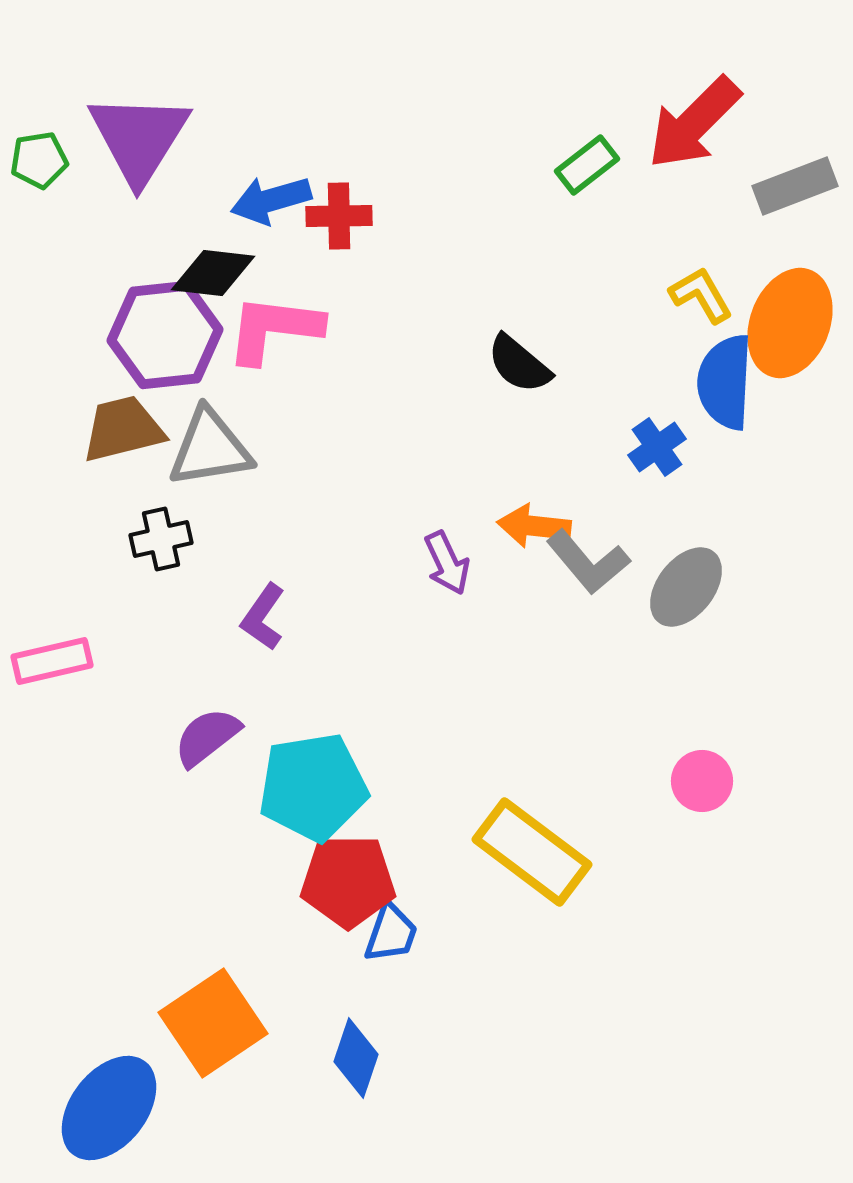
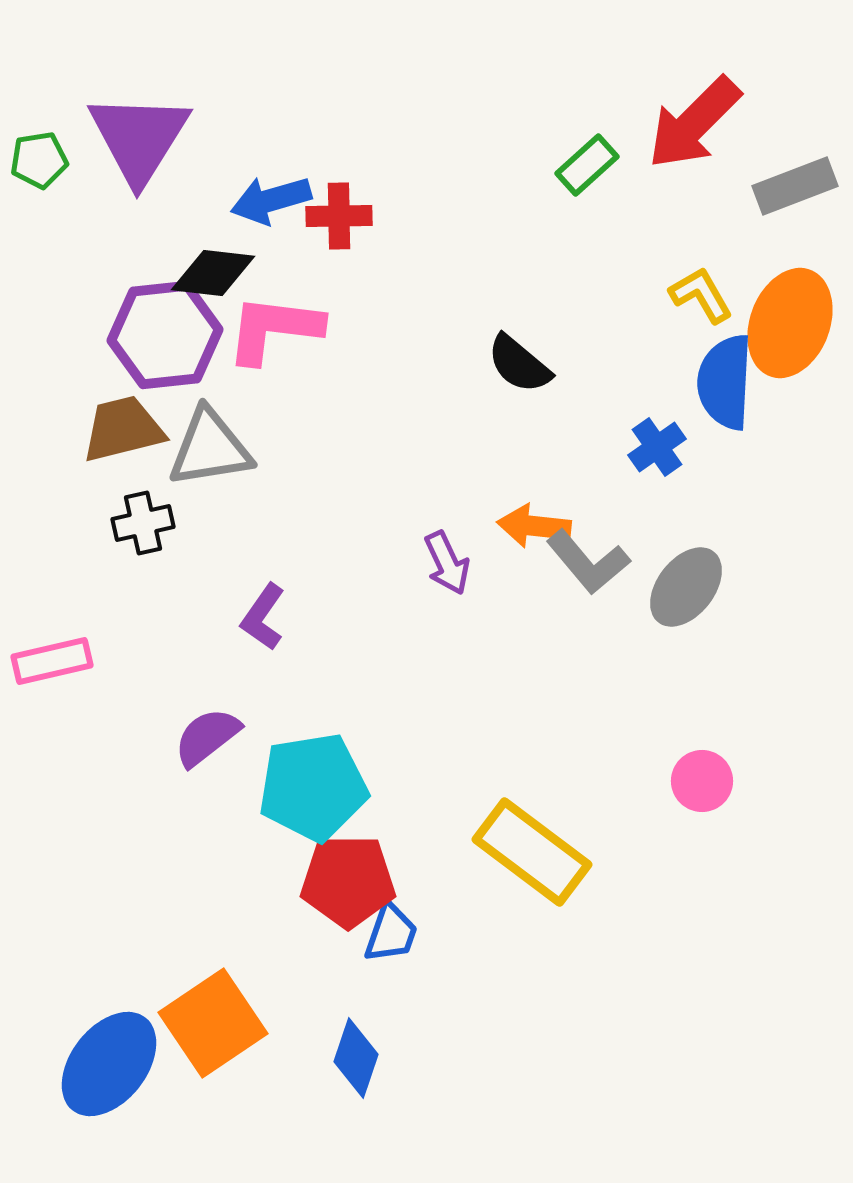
green rectangle: rotated 4 degrees counterclockwise
black cross: moved 18 px left, 16 px up
blue ellipse: moved 44 px up
